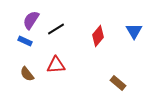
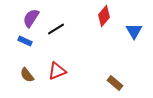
purple semicircle: moved 2 px up
red diamond: moved 6 px right, 20 px up
red triangle: moved 1 px right, 6 px down; rotated 18 degrees counterclockwise
brown semicircle: moved 1 px down
brown rectangle: moved 3 px left
